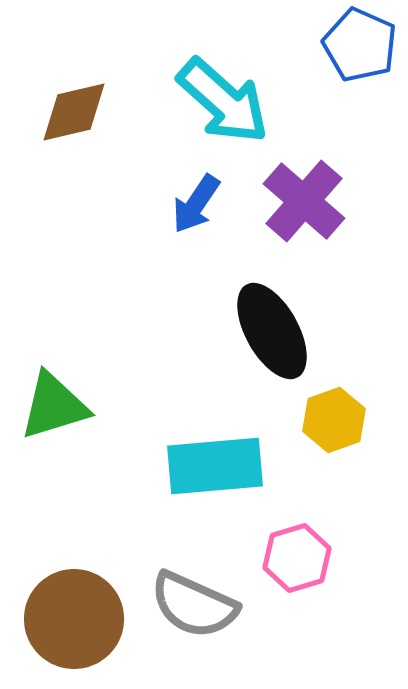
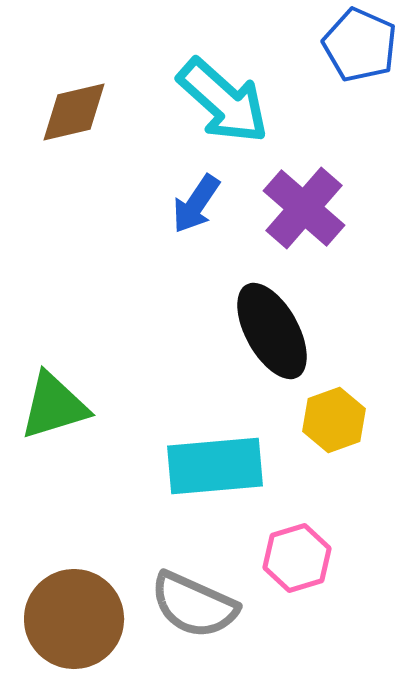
purple cross: moved 7 px down
